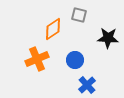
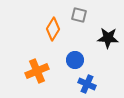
orange diamond: rotated 25 degrees counterclockwise
orange cross: moved 12 px down
blue cross: moved 1 px up; rotated 24 degrees counterclockwise
